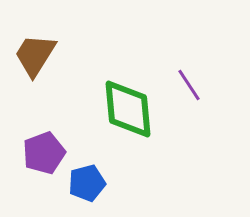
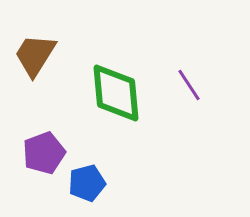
green diamond: moved 12 px left, 16 px up
